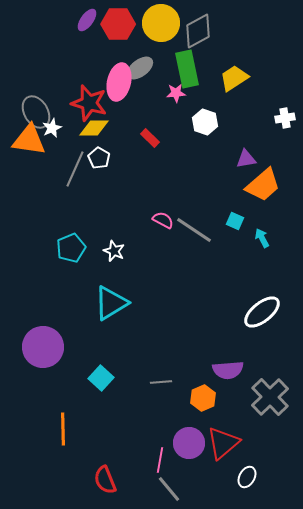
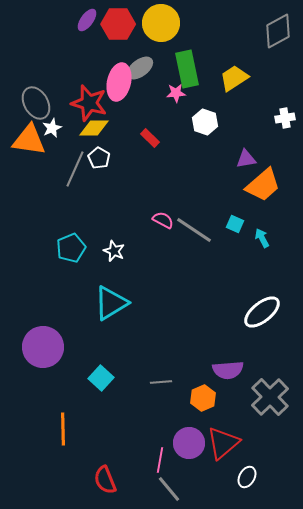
gray diamond at (198, 31): moved 80 px right
gray ellipse at (36, 112): moved 9 px up
cyan square at (235, 221): moved 3 px down
